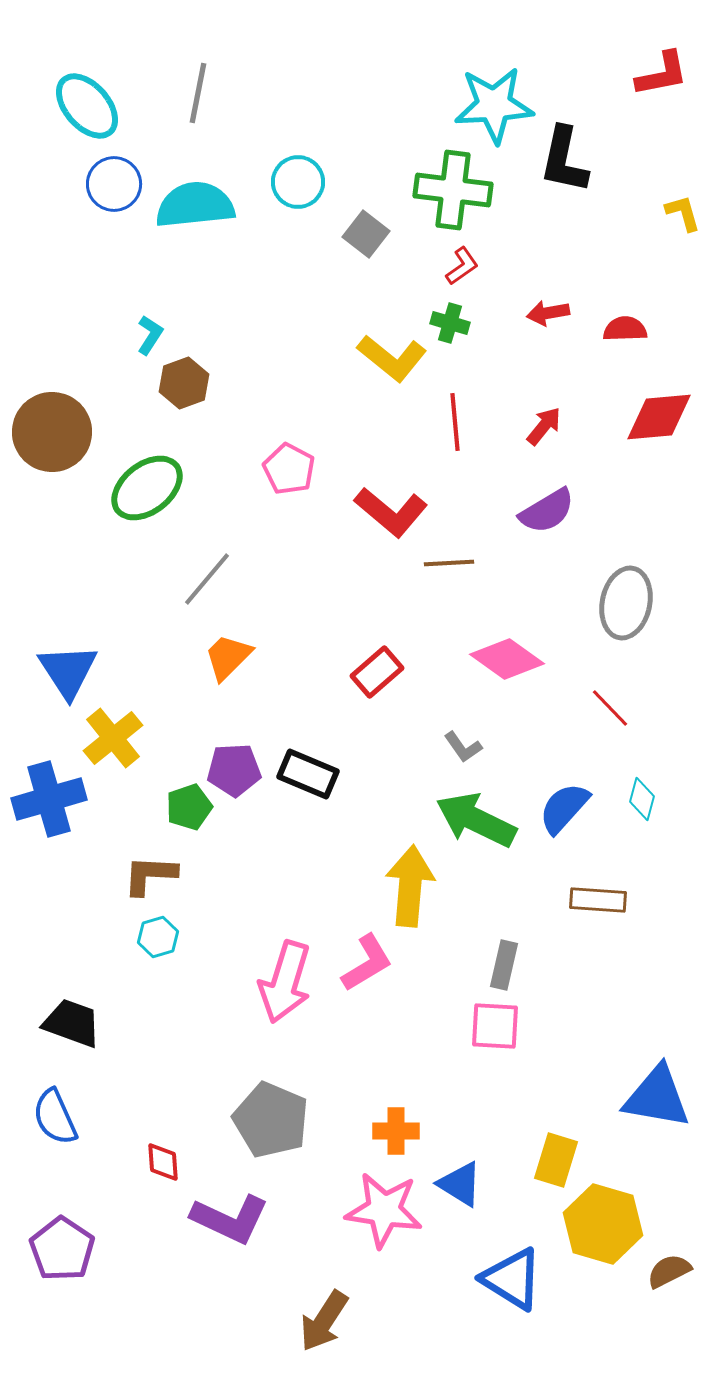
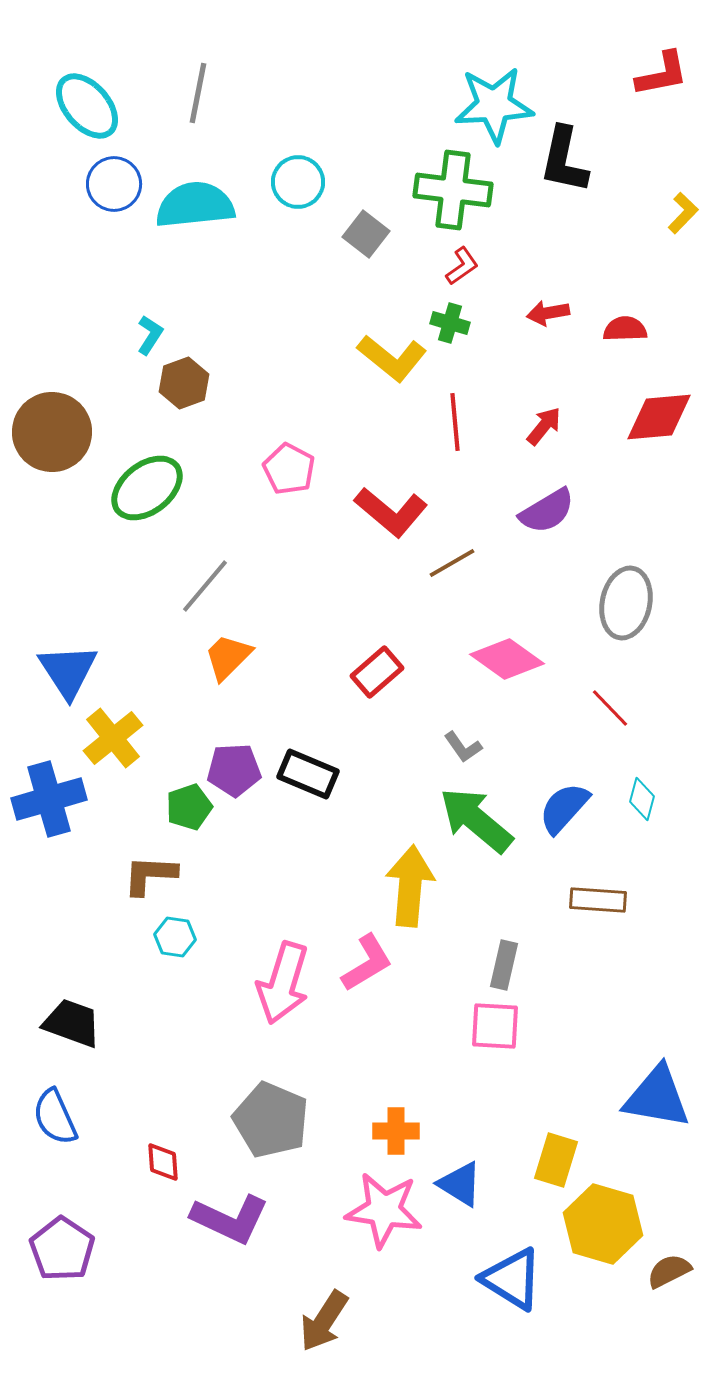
yellow L-shape at (683, 213): rotated 60 degrees clockwise
brown line at (449, 563): moved 3 px right; rotated 27 degrees counterclockwise
gray line at (207, 579): moved 2 px left, 7 px down
green arrow at (476, 820): rotated 14 degrees clockwise
cyan hexagon at (158, 937): moved 17 px right; rotated 24 degrees clockwise
pink arrow at (285, 982): moved 2 px left, 1 px down
